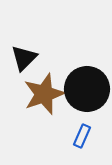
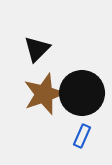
black triangle: moved 13 px right, 9 px up
black circle: moved 5 px left, 4 px down
